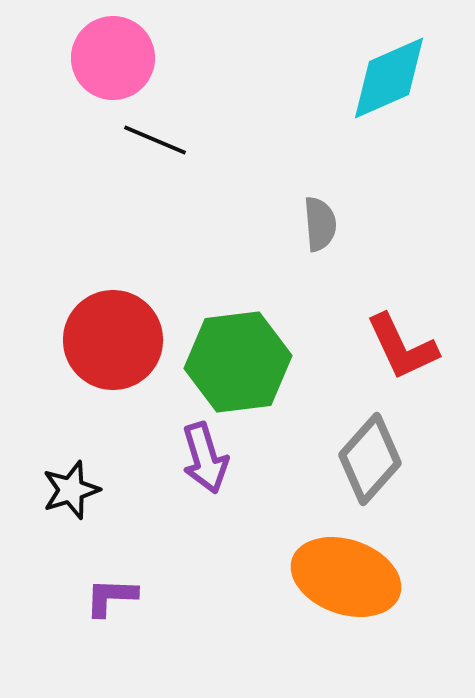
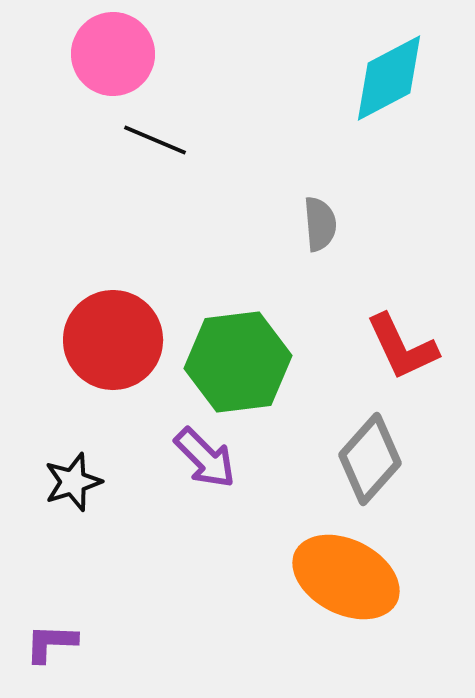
pink circle: moved 4 px up
cyan diamond: rotated 4 degrees counterclockwise
purple arrow: rotated 28 degrees counterclockwise
black star: moved 2 px right, 8 px up
orange ellipse: rotated 8 degrees clockwise
purple L-shape: moved 60 px left, 46 px down
